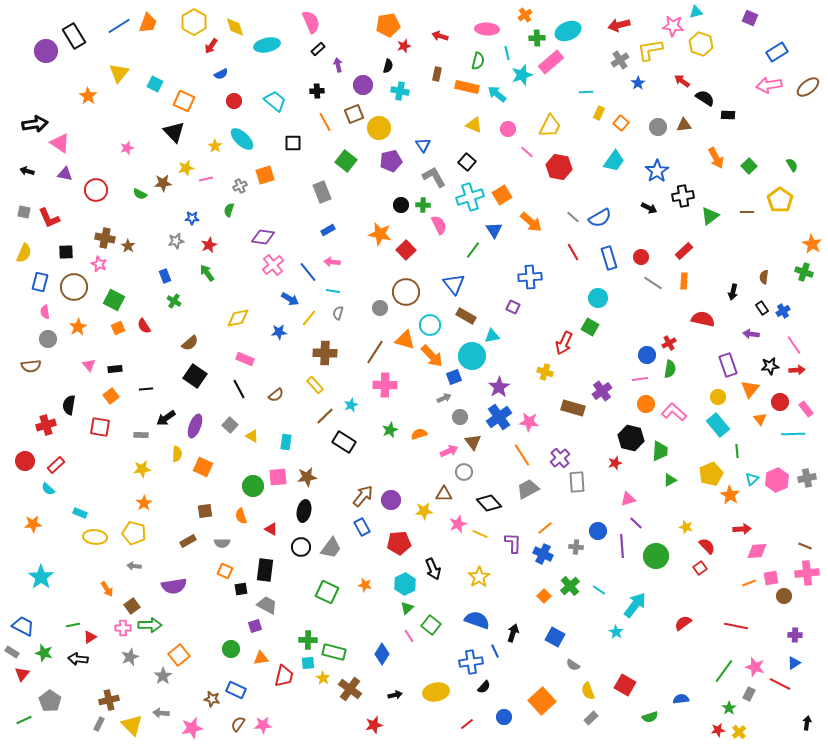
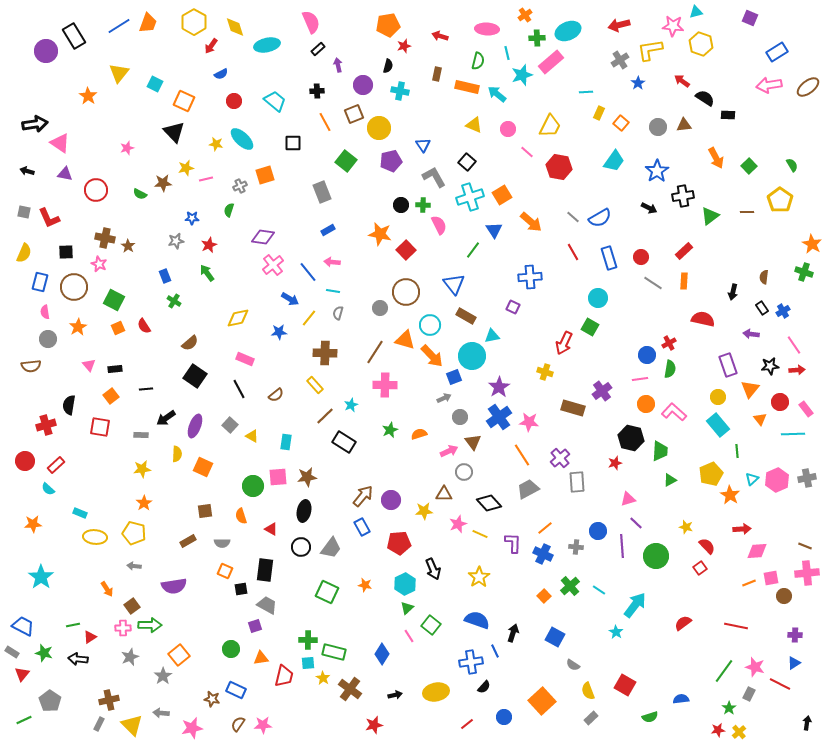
yellow star at (215, 146): moved 1 px right, 2 px up; rotated 24 degrees counterclockwise
